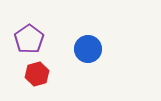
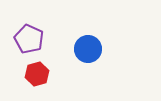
purple pentagon: rotated 12 degrees counterclockwise
